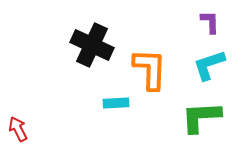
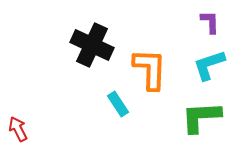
cyan rectangle: moved 2 px right, 1 px down; rotated 60 degrees clockwise
